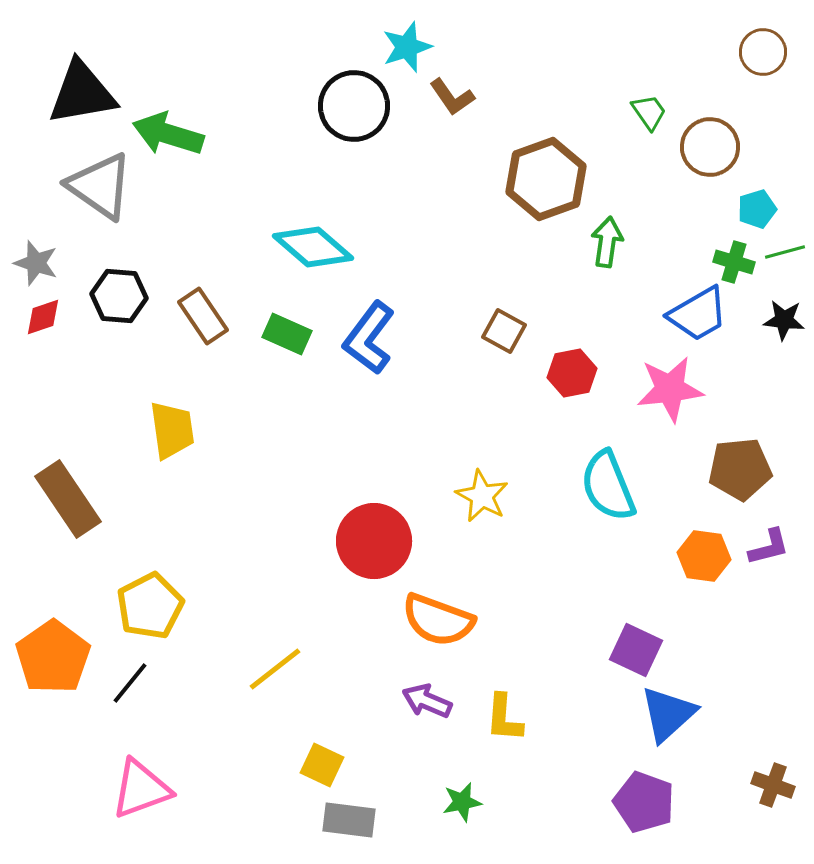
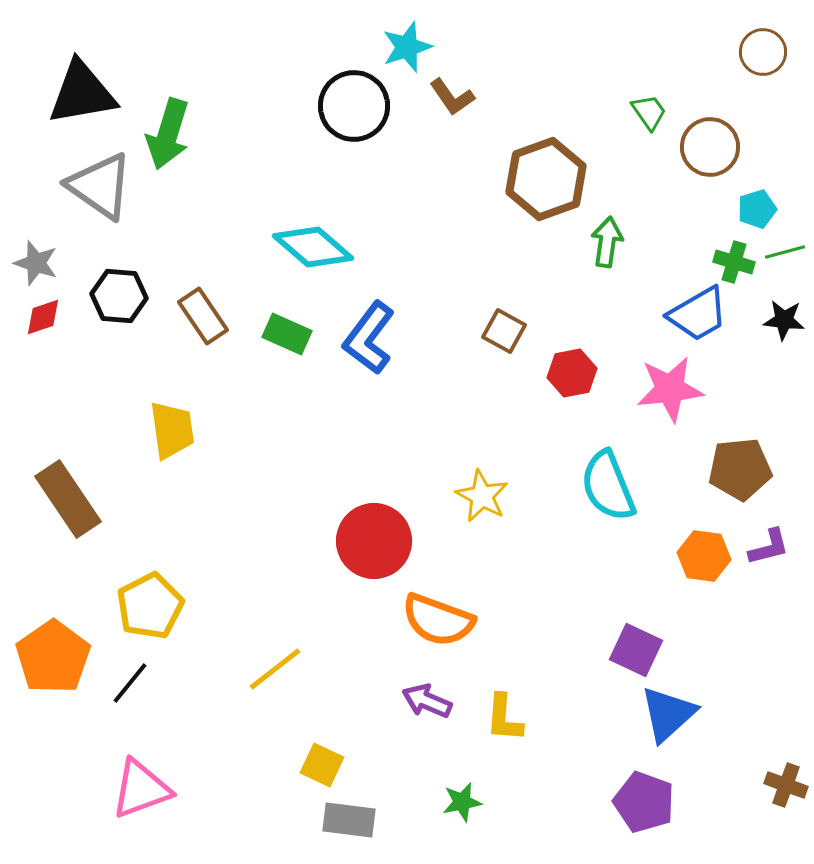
green arrow at (168, 134): rotated 90 degrees counterclockwise
brown cross at (773, 785): moved 13 px right
